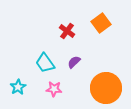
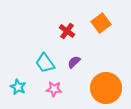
cyan star: rotated 14 degrees counterclockwise
